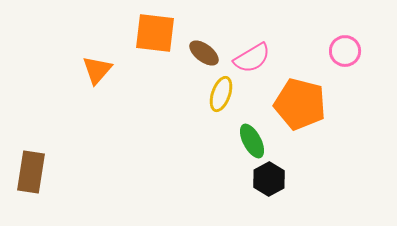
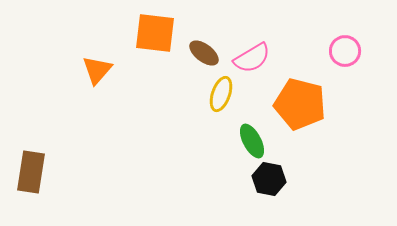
black hexagon: rotated 20 degrees counterclockwise
